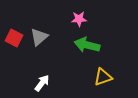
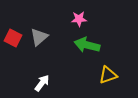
red square: moved 1 px left
yellow triangle: moved 5 px right, 2 px up
